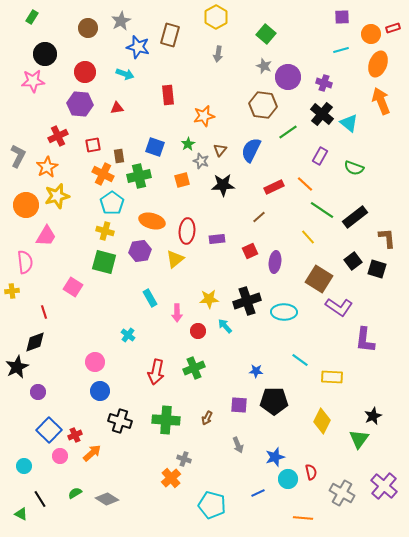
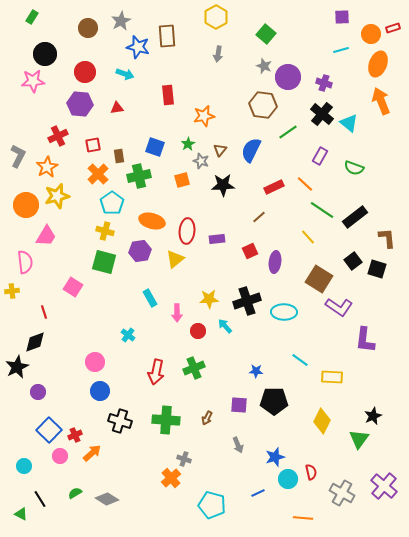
brown rectangle at (170, 35): moved 3 px left, 1 px down; rotated 20 degrees counterclockwise
orange cross at (103, 174): moved 5 px left; rotated 20 degrees clockwise
